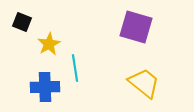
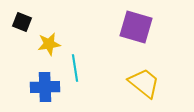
yellow star: rotated 20 degrees clockwise
